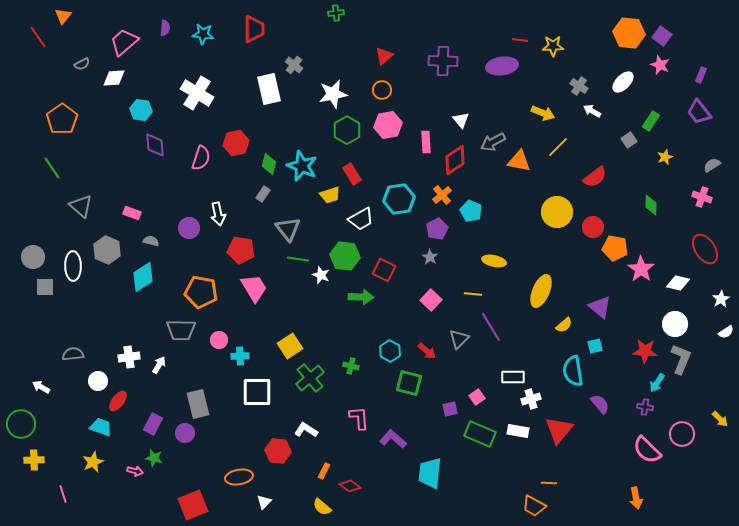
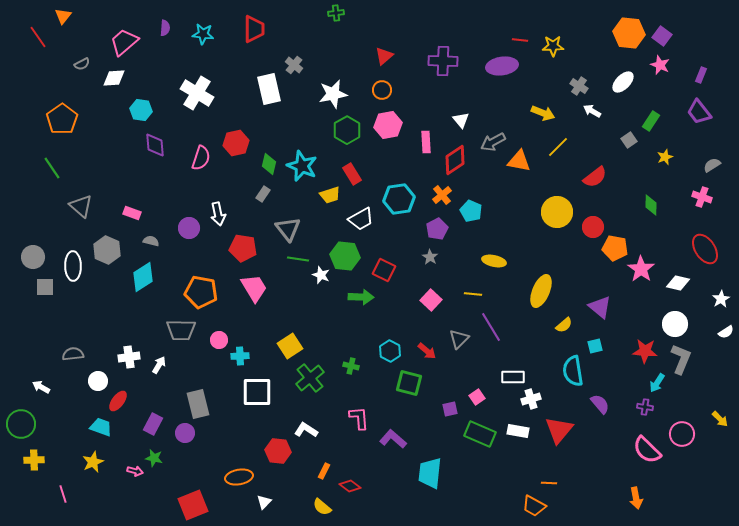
red pentagon at (241, 250): moved 2 px right, 2 px up
